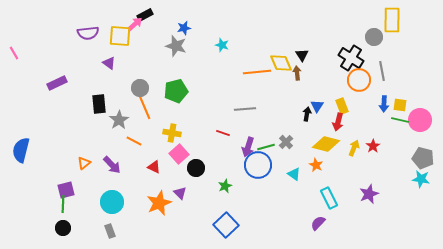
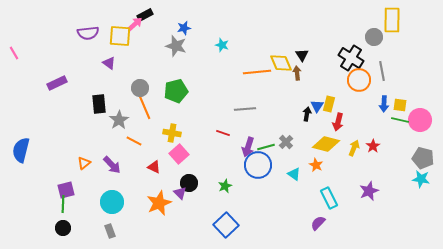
yellow rectangle at (342, 106): moved 13 px left, 2 px up; rotated 35 degrees clockwise
black circle at (196, 168): moved 7 px left, 15 px down
purple star at (369, 194): moved 3 px up
